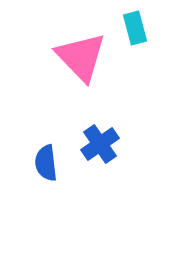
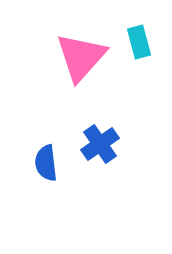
cyan rectangle: moved 4 px right, 14 px down
pink triangle: rotated 26 degrees clockwise
